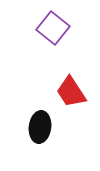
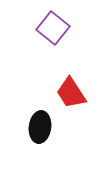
red trapezoid: moved 1 px down
